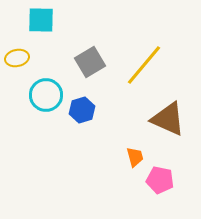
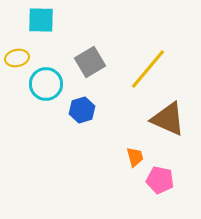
yellow line: moved 4 px right, 4 px down
cyan circle: moved 11 px up
